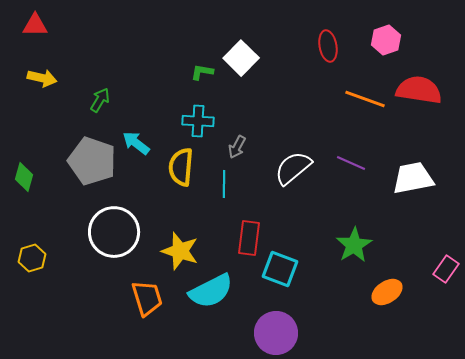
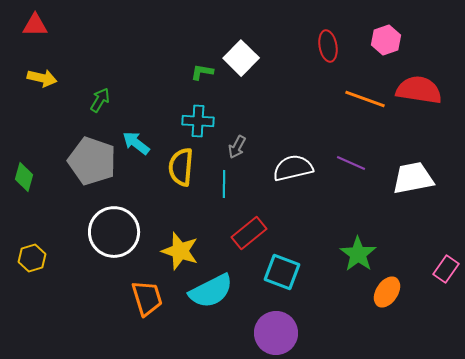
white semicircle: rotated 27 degrees clockwise
red rectangle: moved 5 px up; rotated 44 degrees clockwise
green star: moved 4 px right, 9 px down; rotated 6 degrees counterclockwise
cyan square: moved 2 px right, 3 px down
orange ellipse: rotated 24 degrees counterclockwise
